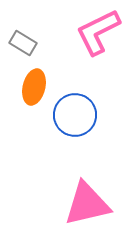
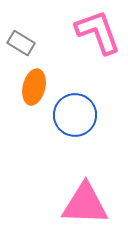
pink L-shape: rotated 96 degrees clockwise
gray rectangle: moved 2 px left
pink triangle: moved 2 px left; rotated 15 degrees clockwise
